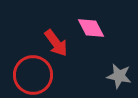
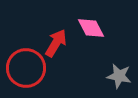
red arrow: rotated 112 degrees counterclockwise
red circle: moved 7 px left, 7 px up
